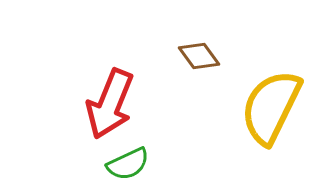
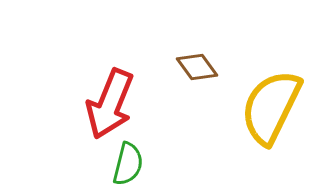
brown diamond: moved 2 px left, 11 px down
green semicircle: rotated 51 degrees counterclockwise
